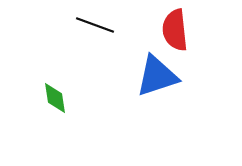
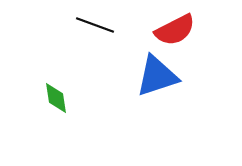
red semicircle: rotated 111 degrees counterclockwise
green diamond: moved 1 px right
